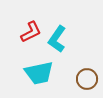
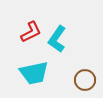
cyan trapezoid: moved 5 px left
brown circle: moved 2 px left, 1 px down
